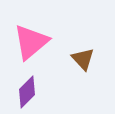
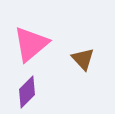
pink triangle: moved 2 px down
